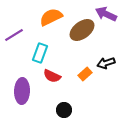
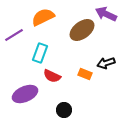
orange semicircle: moved 8 px left
orange rectangle: rotated 64 degrees clockwise
purple ellipse: moved 3 px right, 3 px down; rotated 65 degrees clockwise
